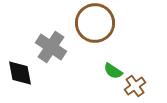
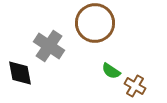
gray cross: moved 2 px left, 1 px up
green semicircle: moved 2 px left
brown cross: rotated 25 degrees counterclockwise
